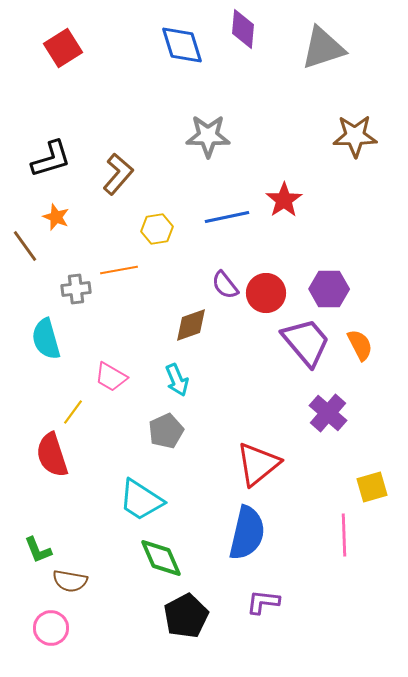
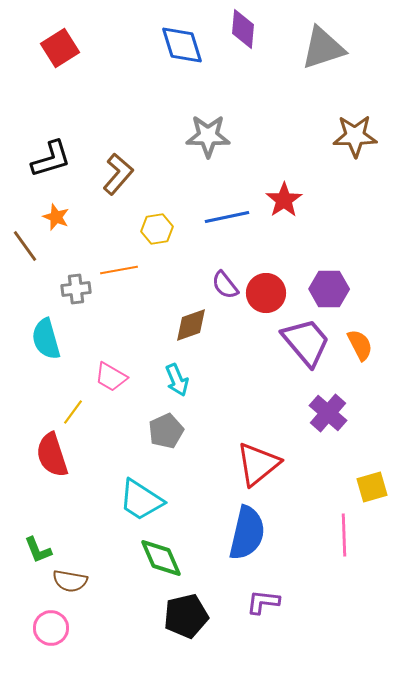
red square: moved 3 px left
black pentagon: rotated 15 degrees clockwise
